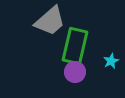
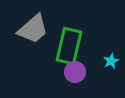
gray trapezoid: moved 17 px left, 8 px down
green rectangle: moved 6 px left
